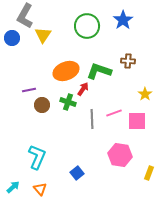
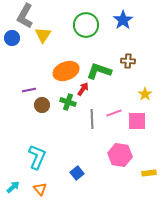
green circle: moved 1 px left, 1 px up
yellow rectangle: rotated 64 degrees clockwise
